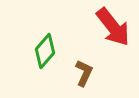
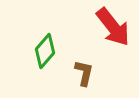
brown L-shape: rotated 12 degrees counterclockwise
